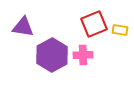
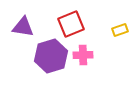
red square: moved 23 px left
yellow rectangle: rotated 28 degrees counterclockwise
purple hexagon: moved 1 px left, 1 px down; rotated 12 degrees clockwise
